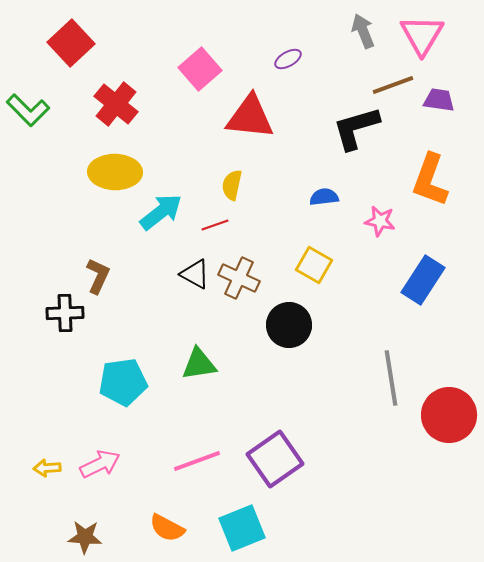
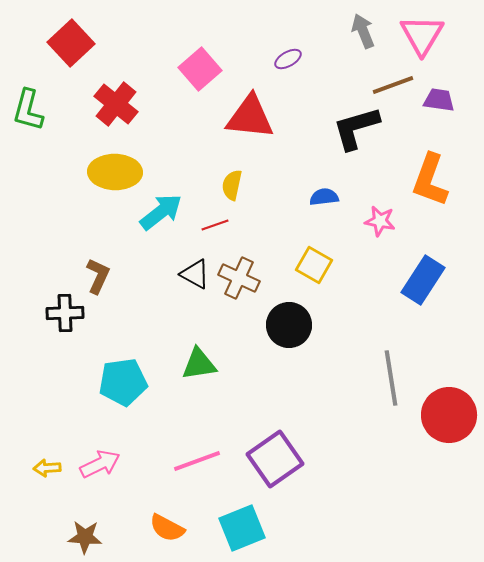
green L-shape: rotated 60 degrees clockwise
